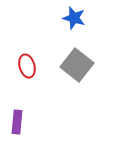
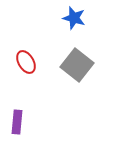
red ellipse: moved 1 px left, 4 px up; rotated 15 degrees counterclockwise
